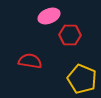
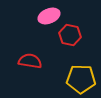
red hexagon: rotated 10 degrees clockwise
yellow pentagon: moved 1 px left; rotated 20 degrees counterclockwise
